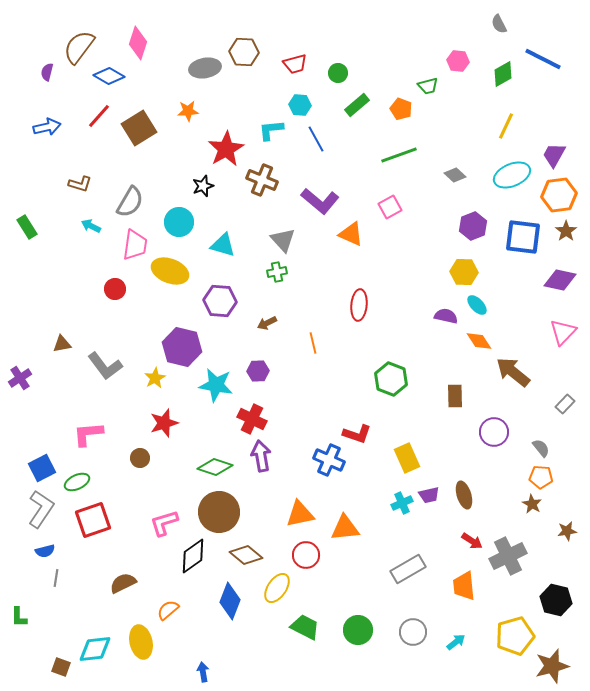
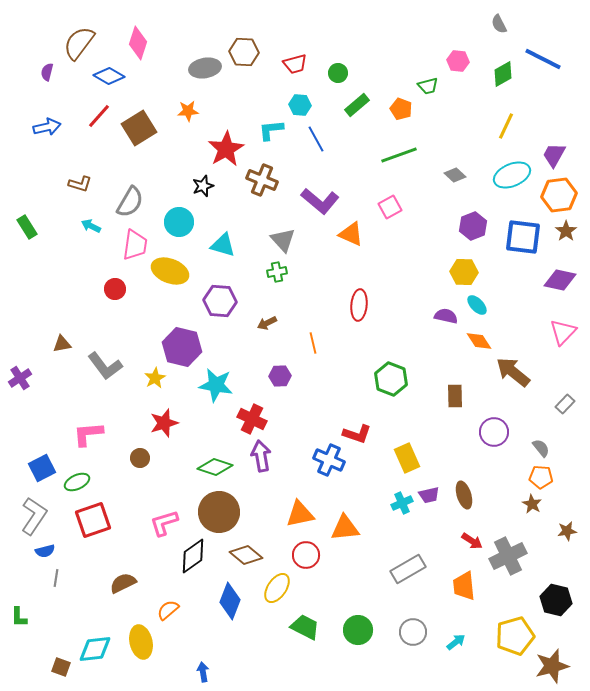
brown semicircle at (79, 47): moved 4 px up
purple hexagon at (258, 371): moved 22 px right, 5 px down
gray L-shape at (41, 509): moved 7 px left, 7 px down
